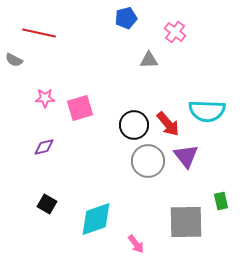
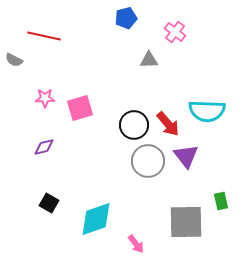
red line: moved 5 px right, 3 px down
black square: moved 2 px right, 1 px up
